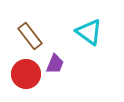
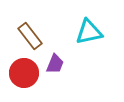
cyan triangle: rotated 48 degrees counterclockwise
red circle: moved 2 px left, 1 px up
